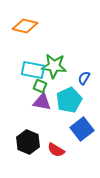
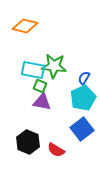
cyan pentagon: moved 14 px right, 2 px up
